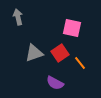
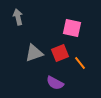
red square: rotated 12 degrees clockwise
